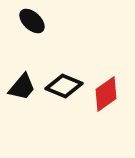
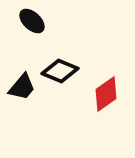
black diamond: moved 4 px left, 15 px up
